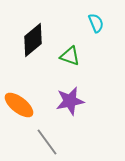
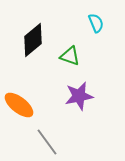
purple star: moved 9 px right, 5 px up
